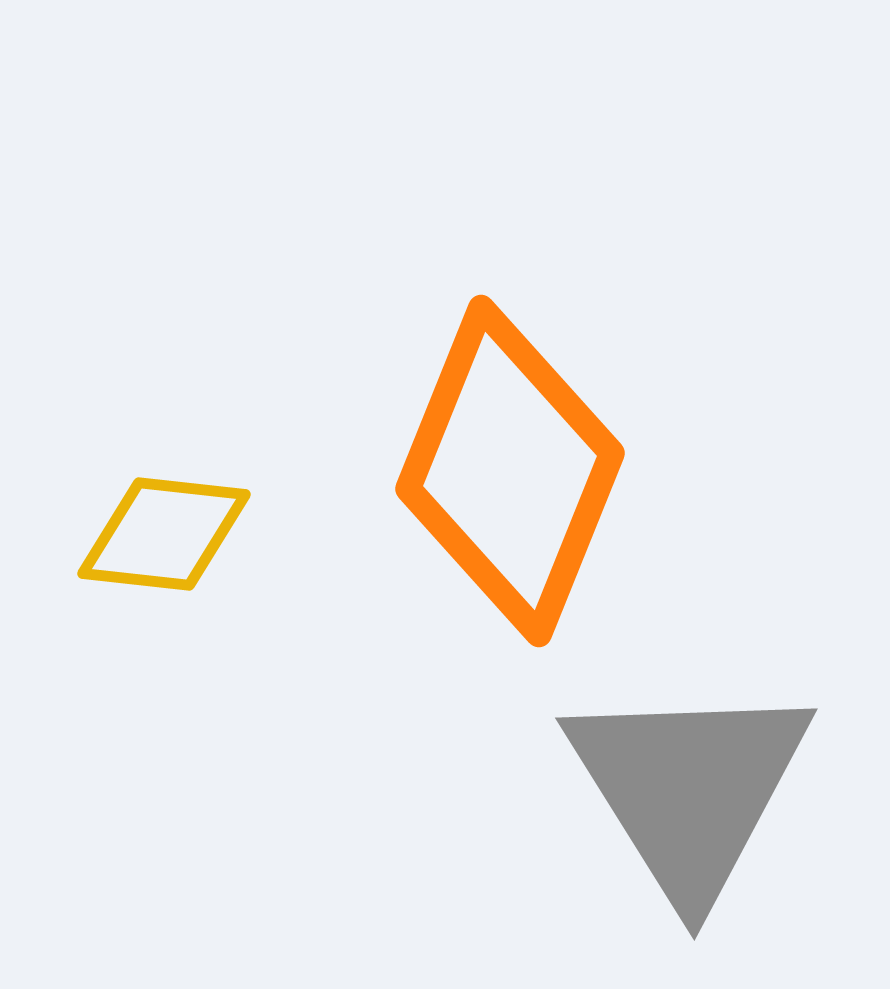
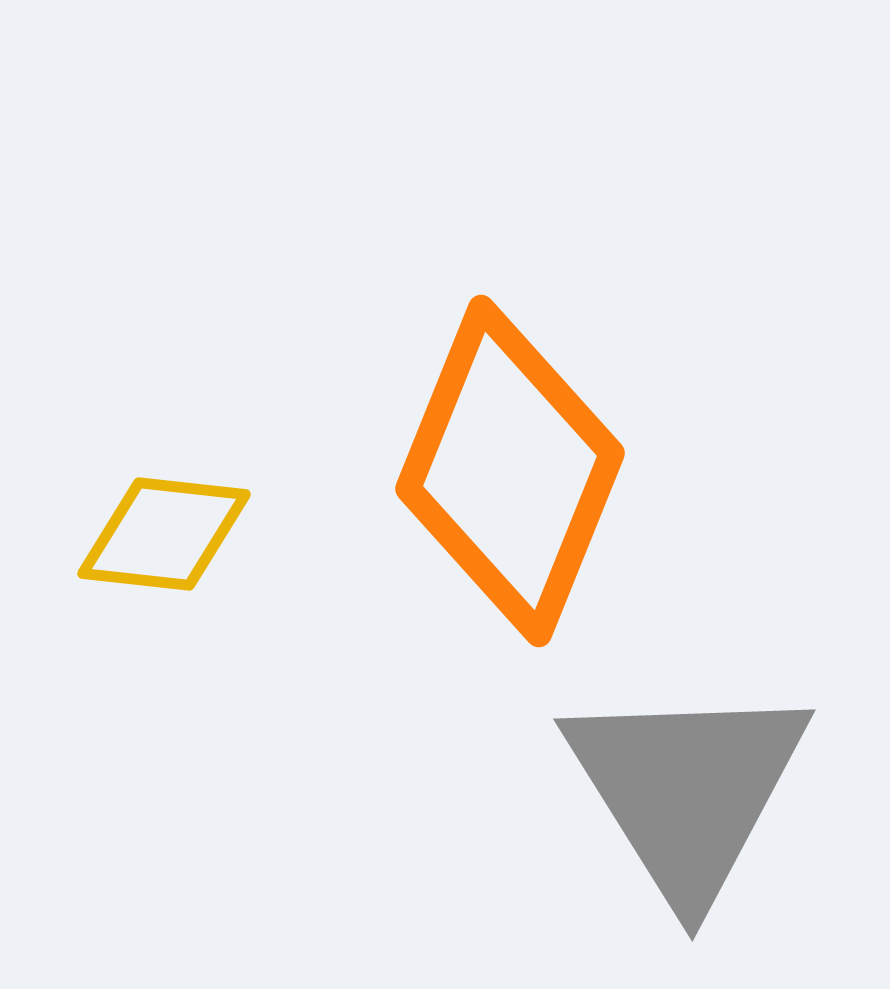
gray triangle: moved 2 px left, 1 px down
